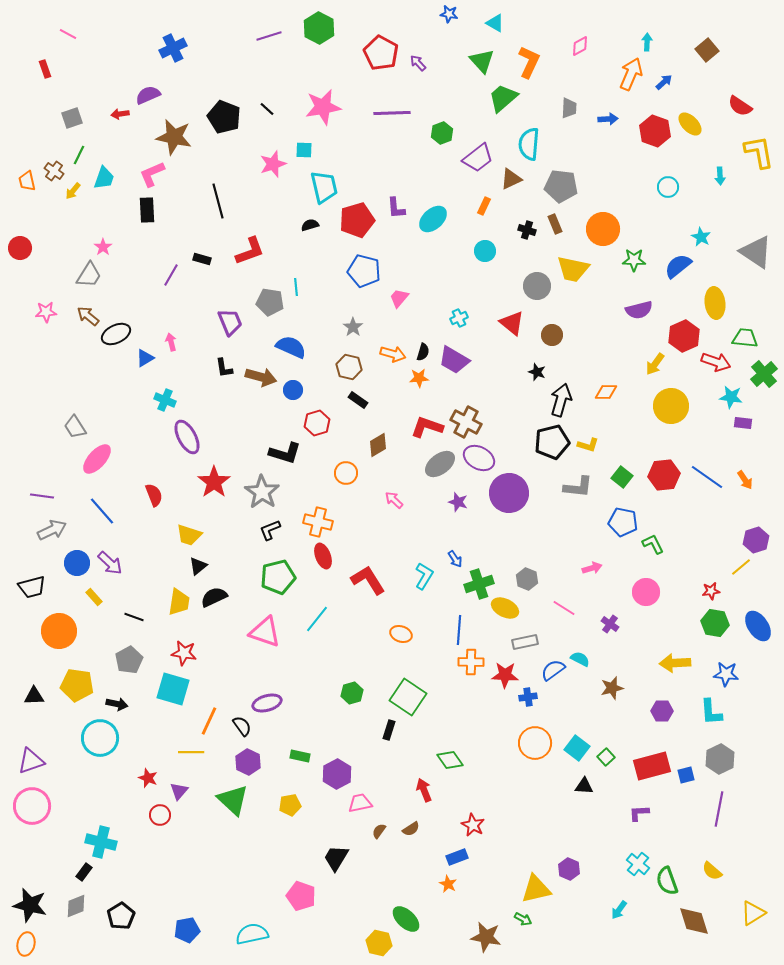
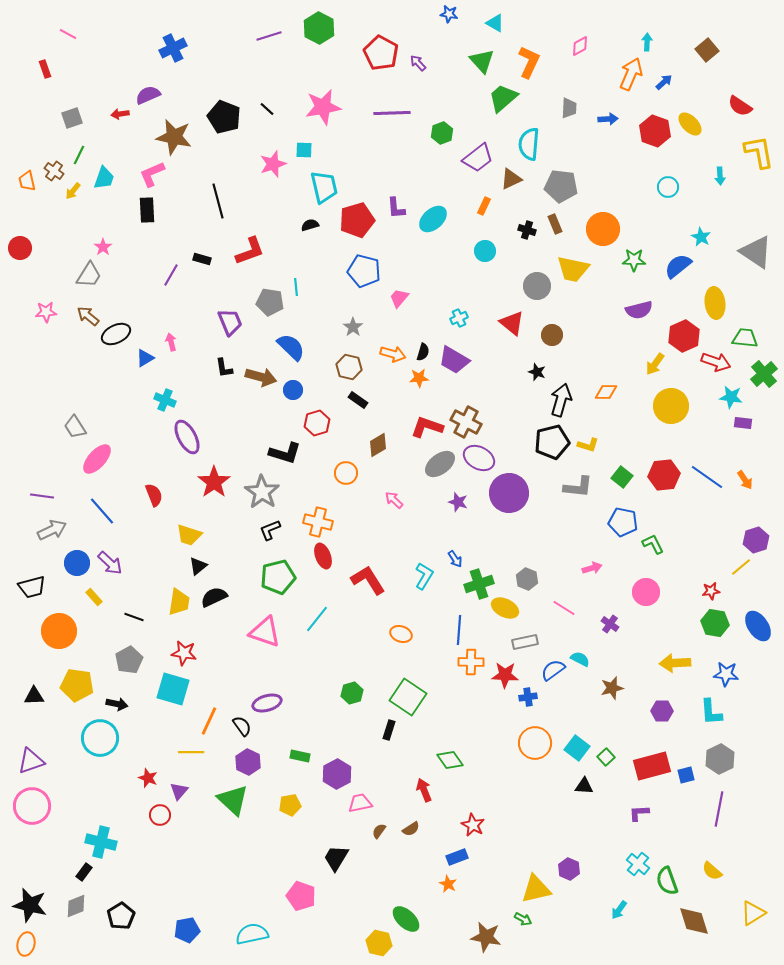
blue semicircle at (291, 347): rotated 20 degrees clockwise
